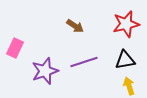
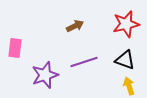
brown arrow: rotated 60 degrees counterclockwise
pink rectangle: rotated 18 degrees counterclockwise
black triangle: rotated 30 degrees clockwise
purple star: moved 4 px down
